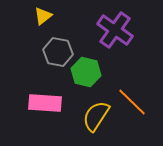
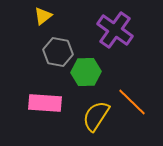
green hexagon: rotated 16 degrees counterclockwise
